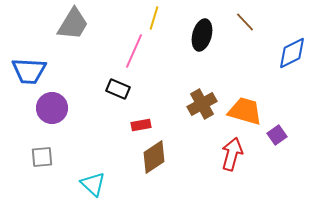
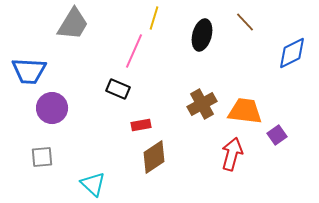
orange trapezoid: rotated 9 degrees counterclockwise
